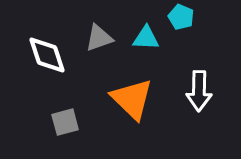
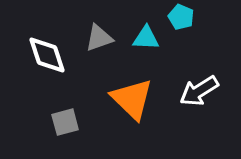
white arrow: rotated 57 degrees clockwise
